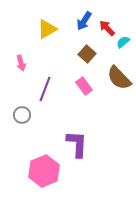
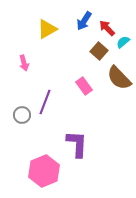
brown square: moved 12 px right, 3 px up
pink arrow: moved 3 px right
purple line: moved 13 px down
